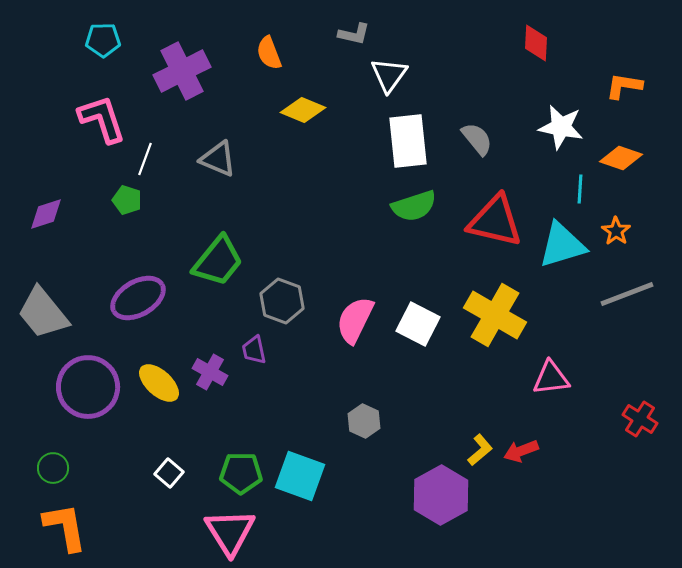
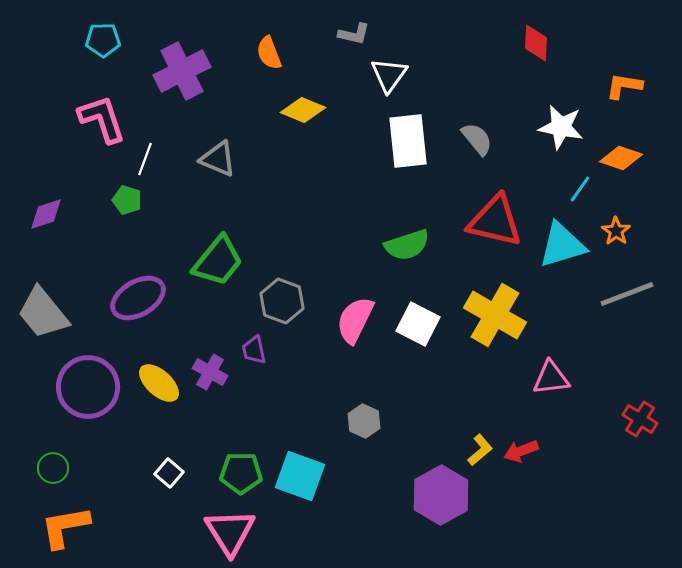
cyan line at (580, 189): rotated 32 degrees clockwise
green semicircle at (414, 206): moved 7 px left, 39 px down
orange L-shape at (65, 527): rotated 90 degrees counterclockwise
